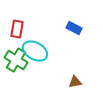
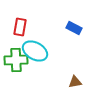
red rectangle: moved 3 px right, 2 px up
green cross: rotated 35 degrees counterclockwise
